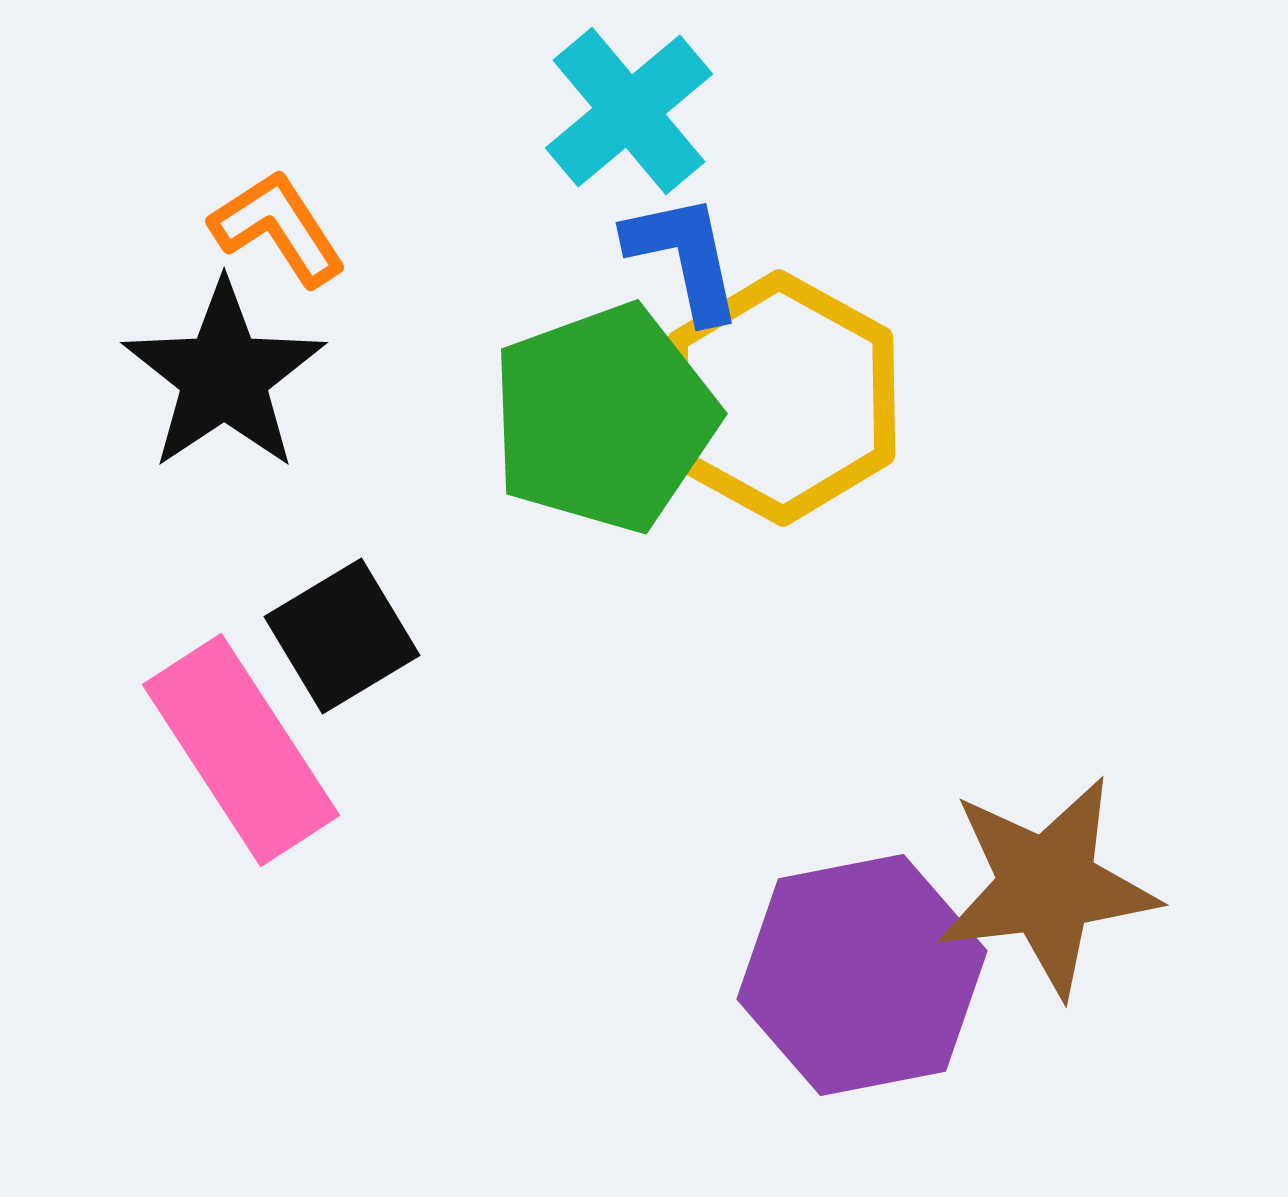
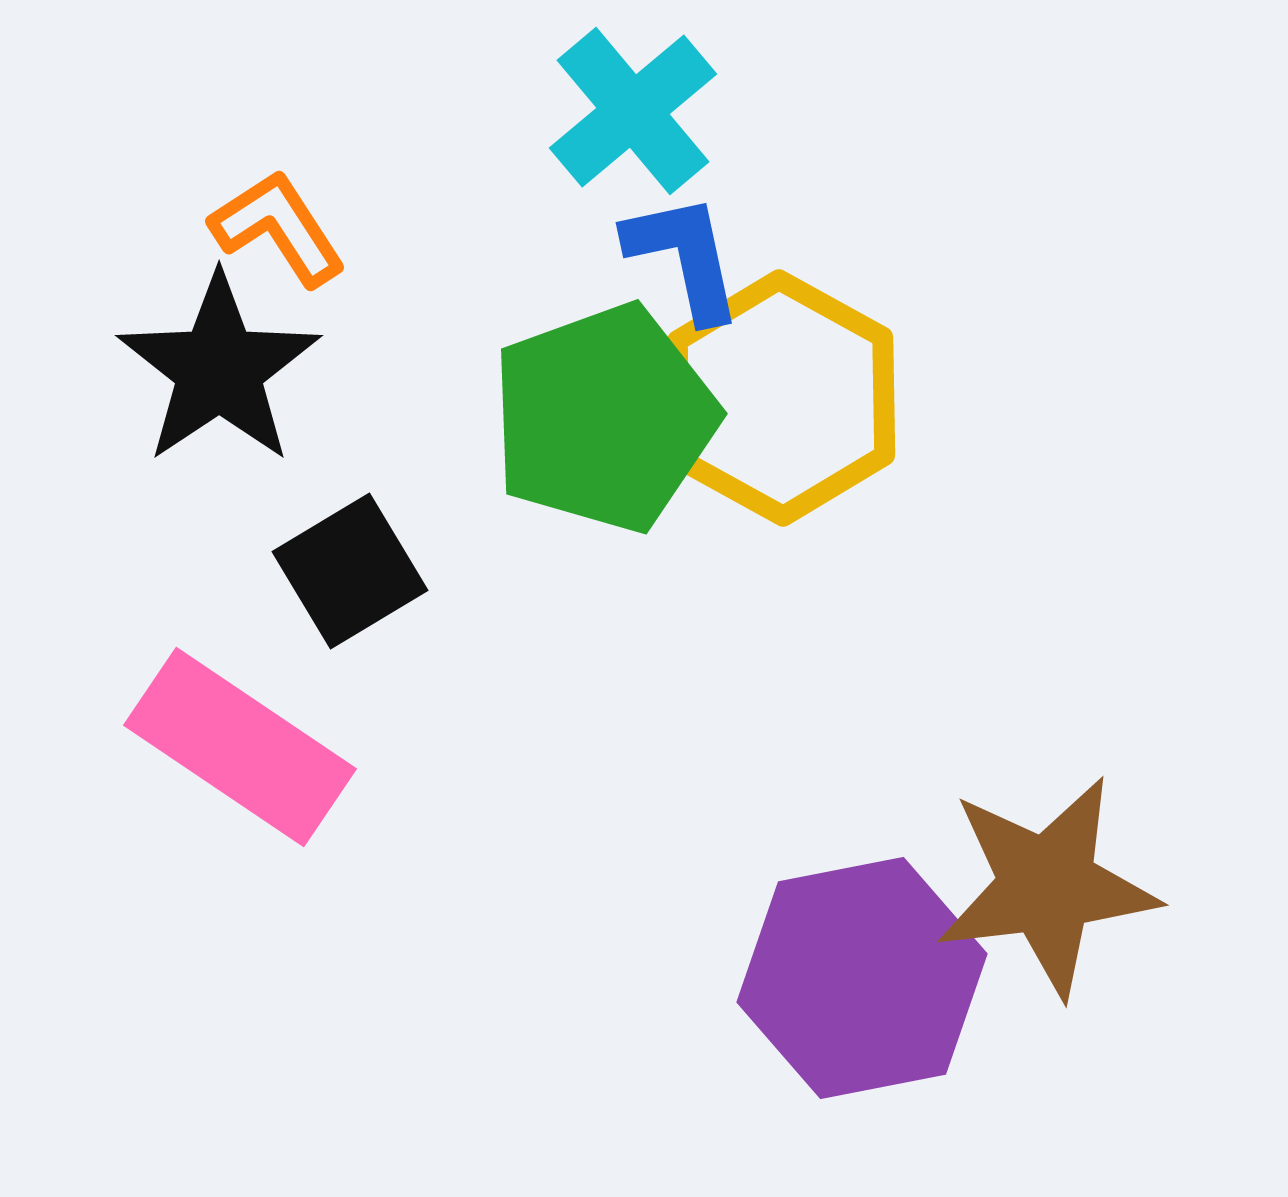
cyan cross: moved 4 px right
black star: moved 5 px left, 7 px up
black square: moved 8 px right, 65 px up
pink rectangle: moved 1 px left, 3 px up; rotated 23 degrees counterclockwise
purple hexagon: moved 3 px down
